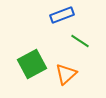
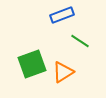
green square: rotated 8 degrees clockwise
orange triangle: moved 3 px left, 2 px up; rotated 10 degrees clockwise
